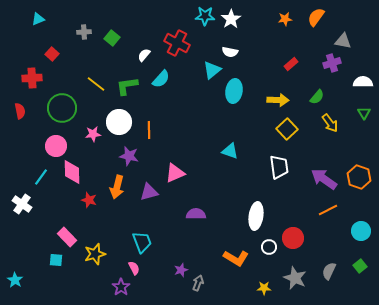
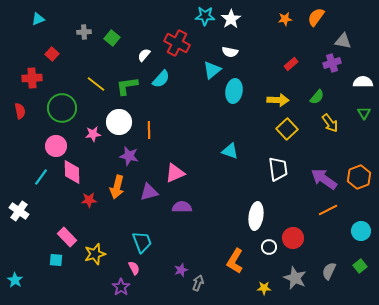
white trapezoid at (279, 167): moved 1 px left, 2 px down
orange hexagon at (359, 177): rotated 20 degrees clockwise
red star at (89, 200): rotated 21 degrees counterclockwise
white cross at (22, 204): moved 3 px left, 7 px down
purple semicircle at (196, 214): moved 14 px left, 7 px up
orange L-shape at (236, 258): moved 1 px left, 3 px down; rotated 90 degrees clockwise
